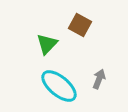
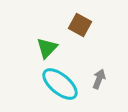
green triangle: moved 4 px down
cyan ellipse: moved 1 px right, 2 px up
